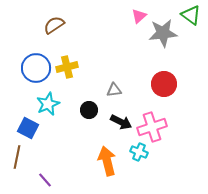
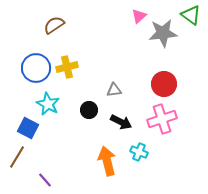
cyan star: rotated 20 degrees counterclockwise
pink cross: moved 10 px right, 8 px up
brown line: rotated 20 degrees clockwise
